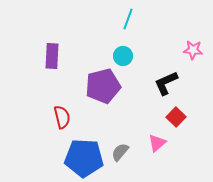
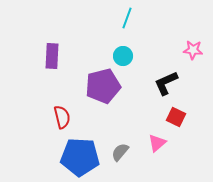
cyan line: moved 1 px left, 1 px up
red square: rotated 18 degrees counterclockwise
blue pentagon: moved 4 px left, 1 px up
